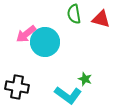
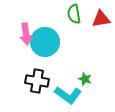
red triangle: rotated 24 degrees counterclockwise
pink arrow: rotated 60 degrees counterclockwise
black cross: moved 20 px right, 6 px up
